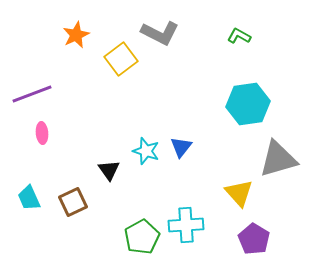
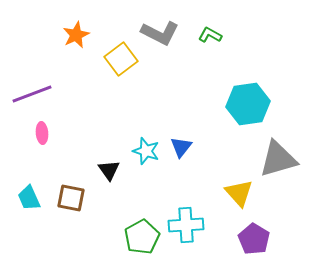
green L-shape: moved 29 px left, 1 px up
brown square: moved 2 px left, 4 px up; rotated 36 degrees clockwise
